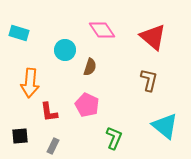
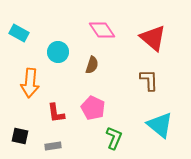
cyan rectangle: rotated 12 degrees clockwise
red triangle: moved 1 px down
cyan circle: moved 7 px left, 2 px down
brown semicircle: moved 2 px right, 2 px up
brown L-shape: rotated 15 degrees counterclockwise
pink pentagon: moved 6 px right, 3 px down
red L-shape: moved 7 px right, 1 px down
cyan triangle: moved 5 px left, 1 px up
black square: rotated 18 degrees clockwise
gray rectangle: rotated 56 degrees clockwise
